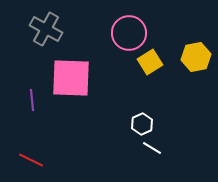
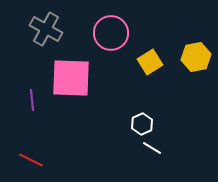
pink circle: moved 18 px left
